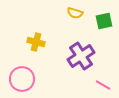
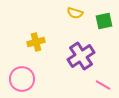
yellow cross: rotated 30 degrees counterclockwise
